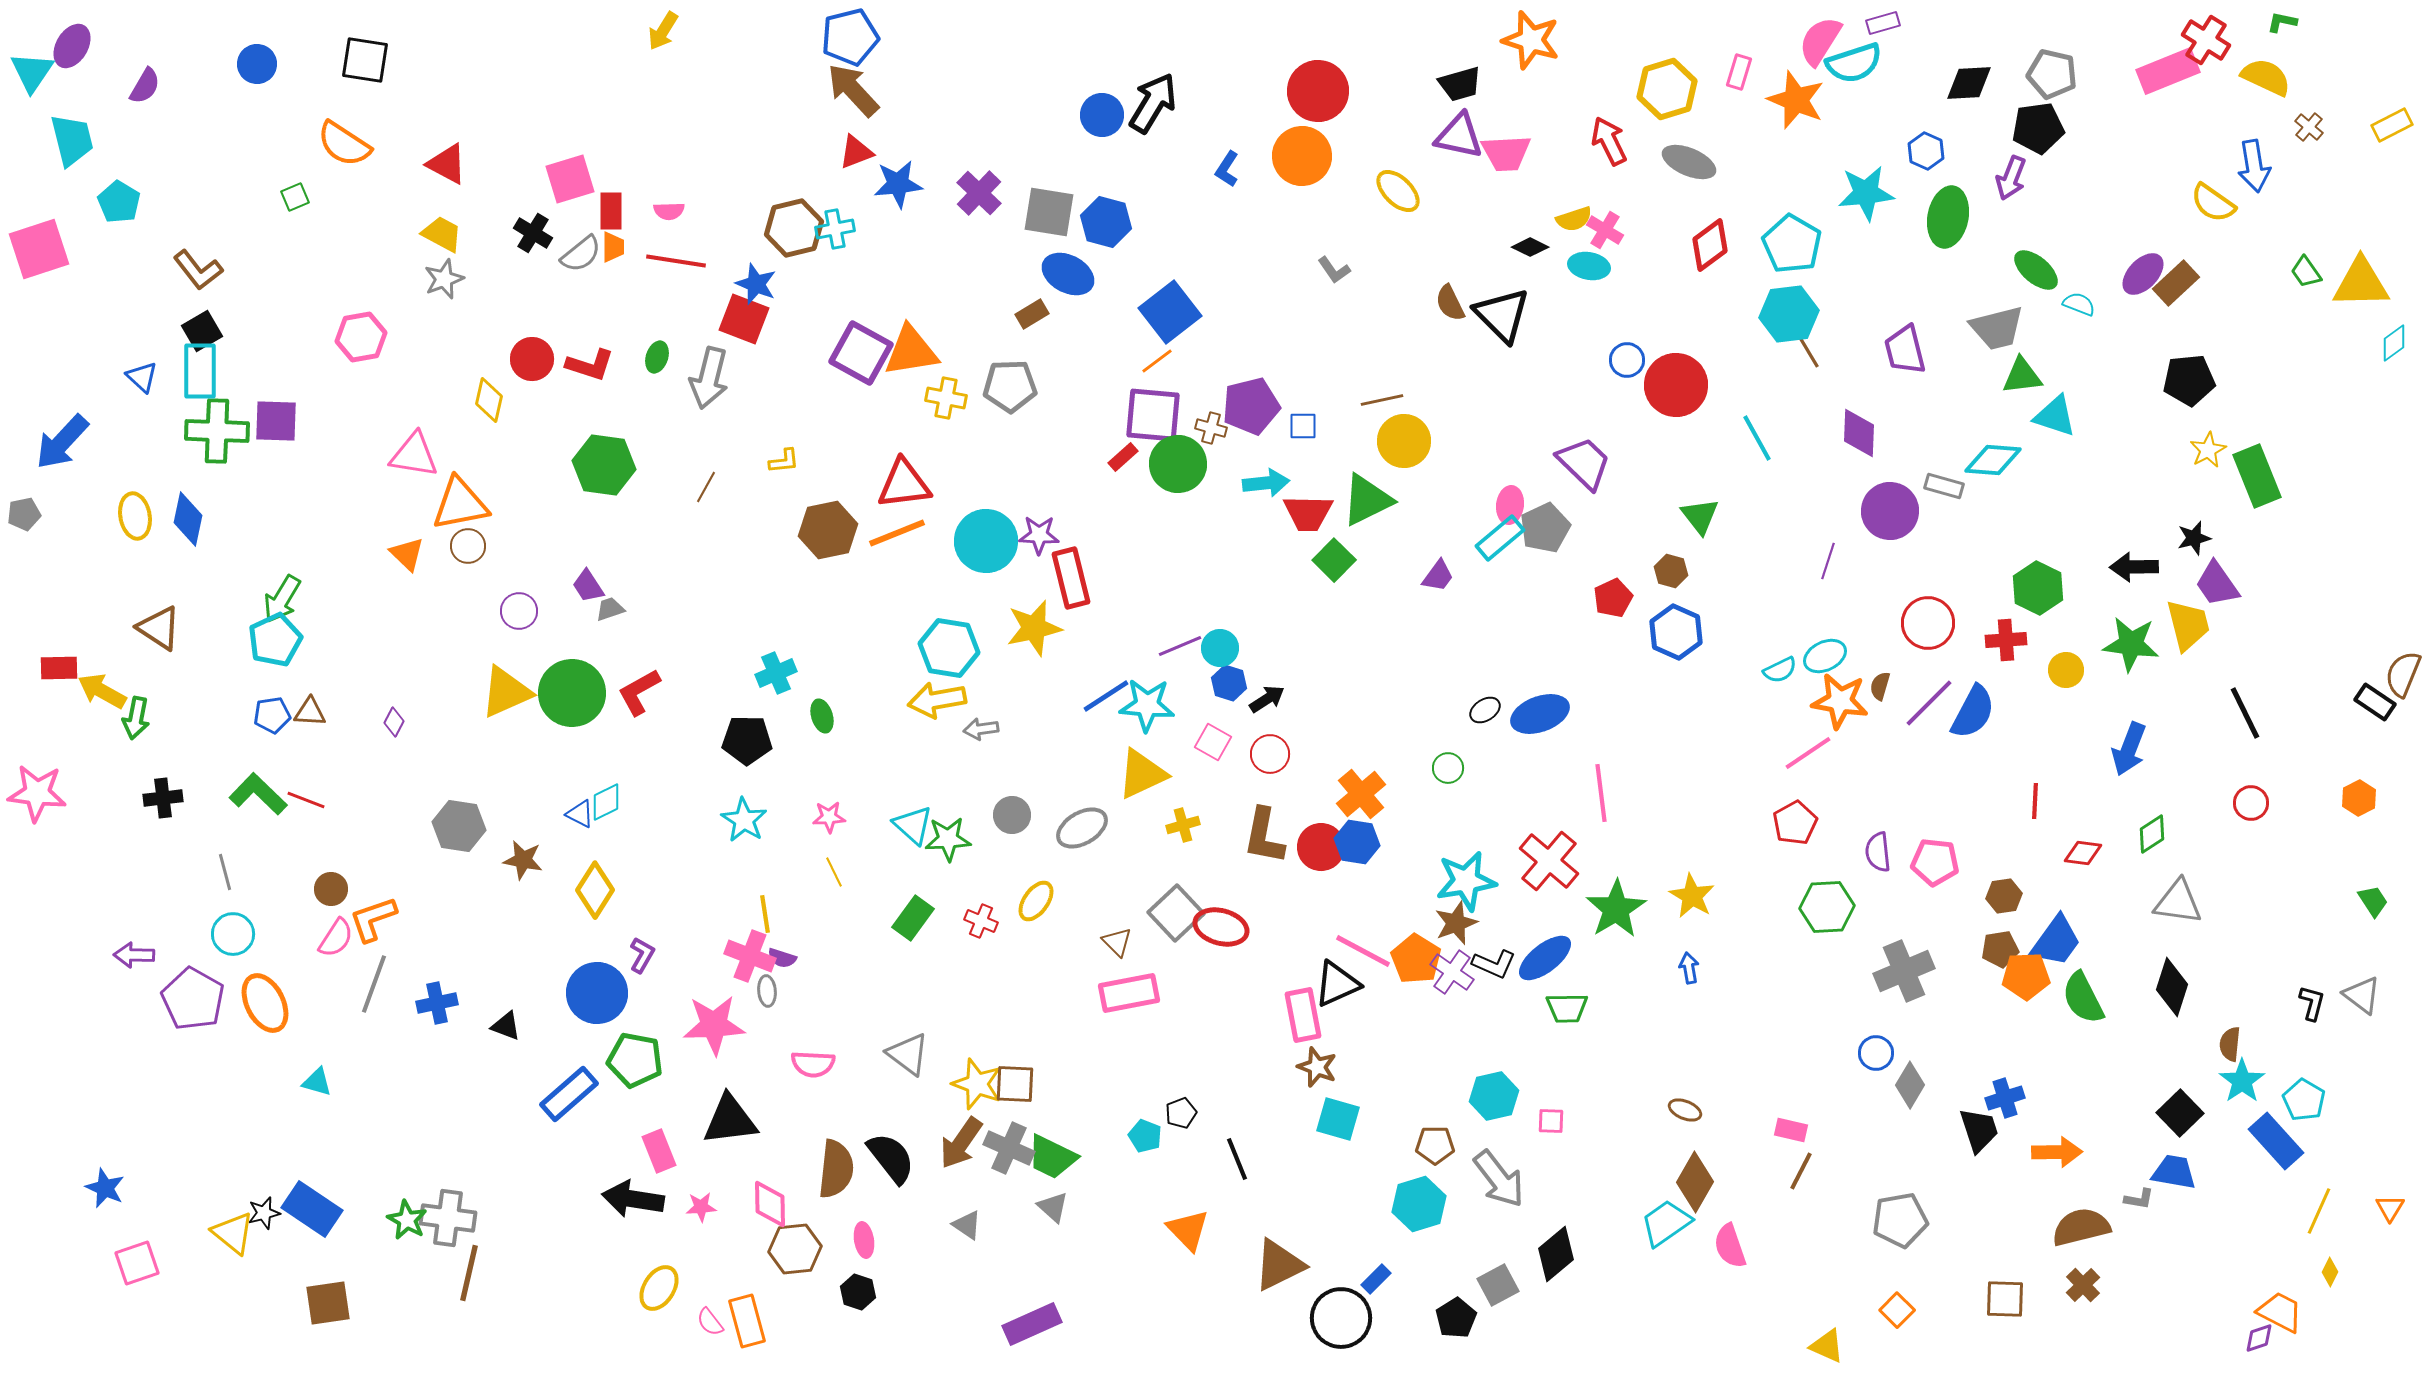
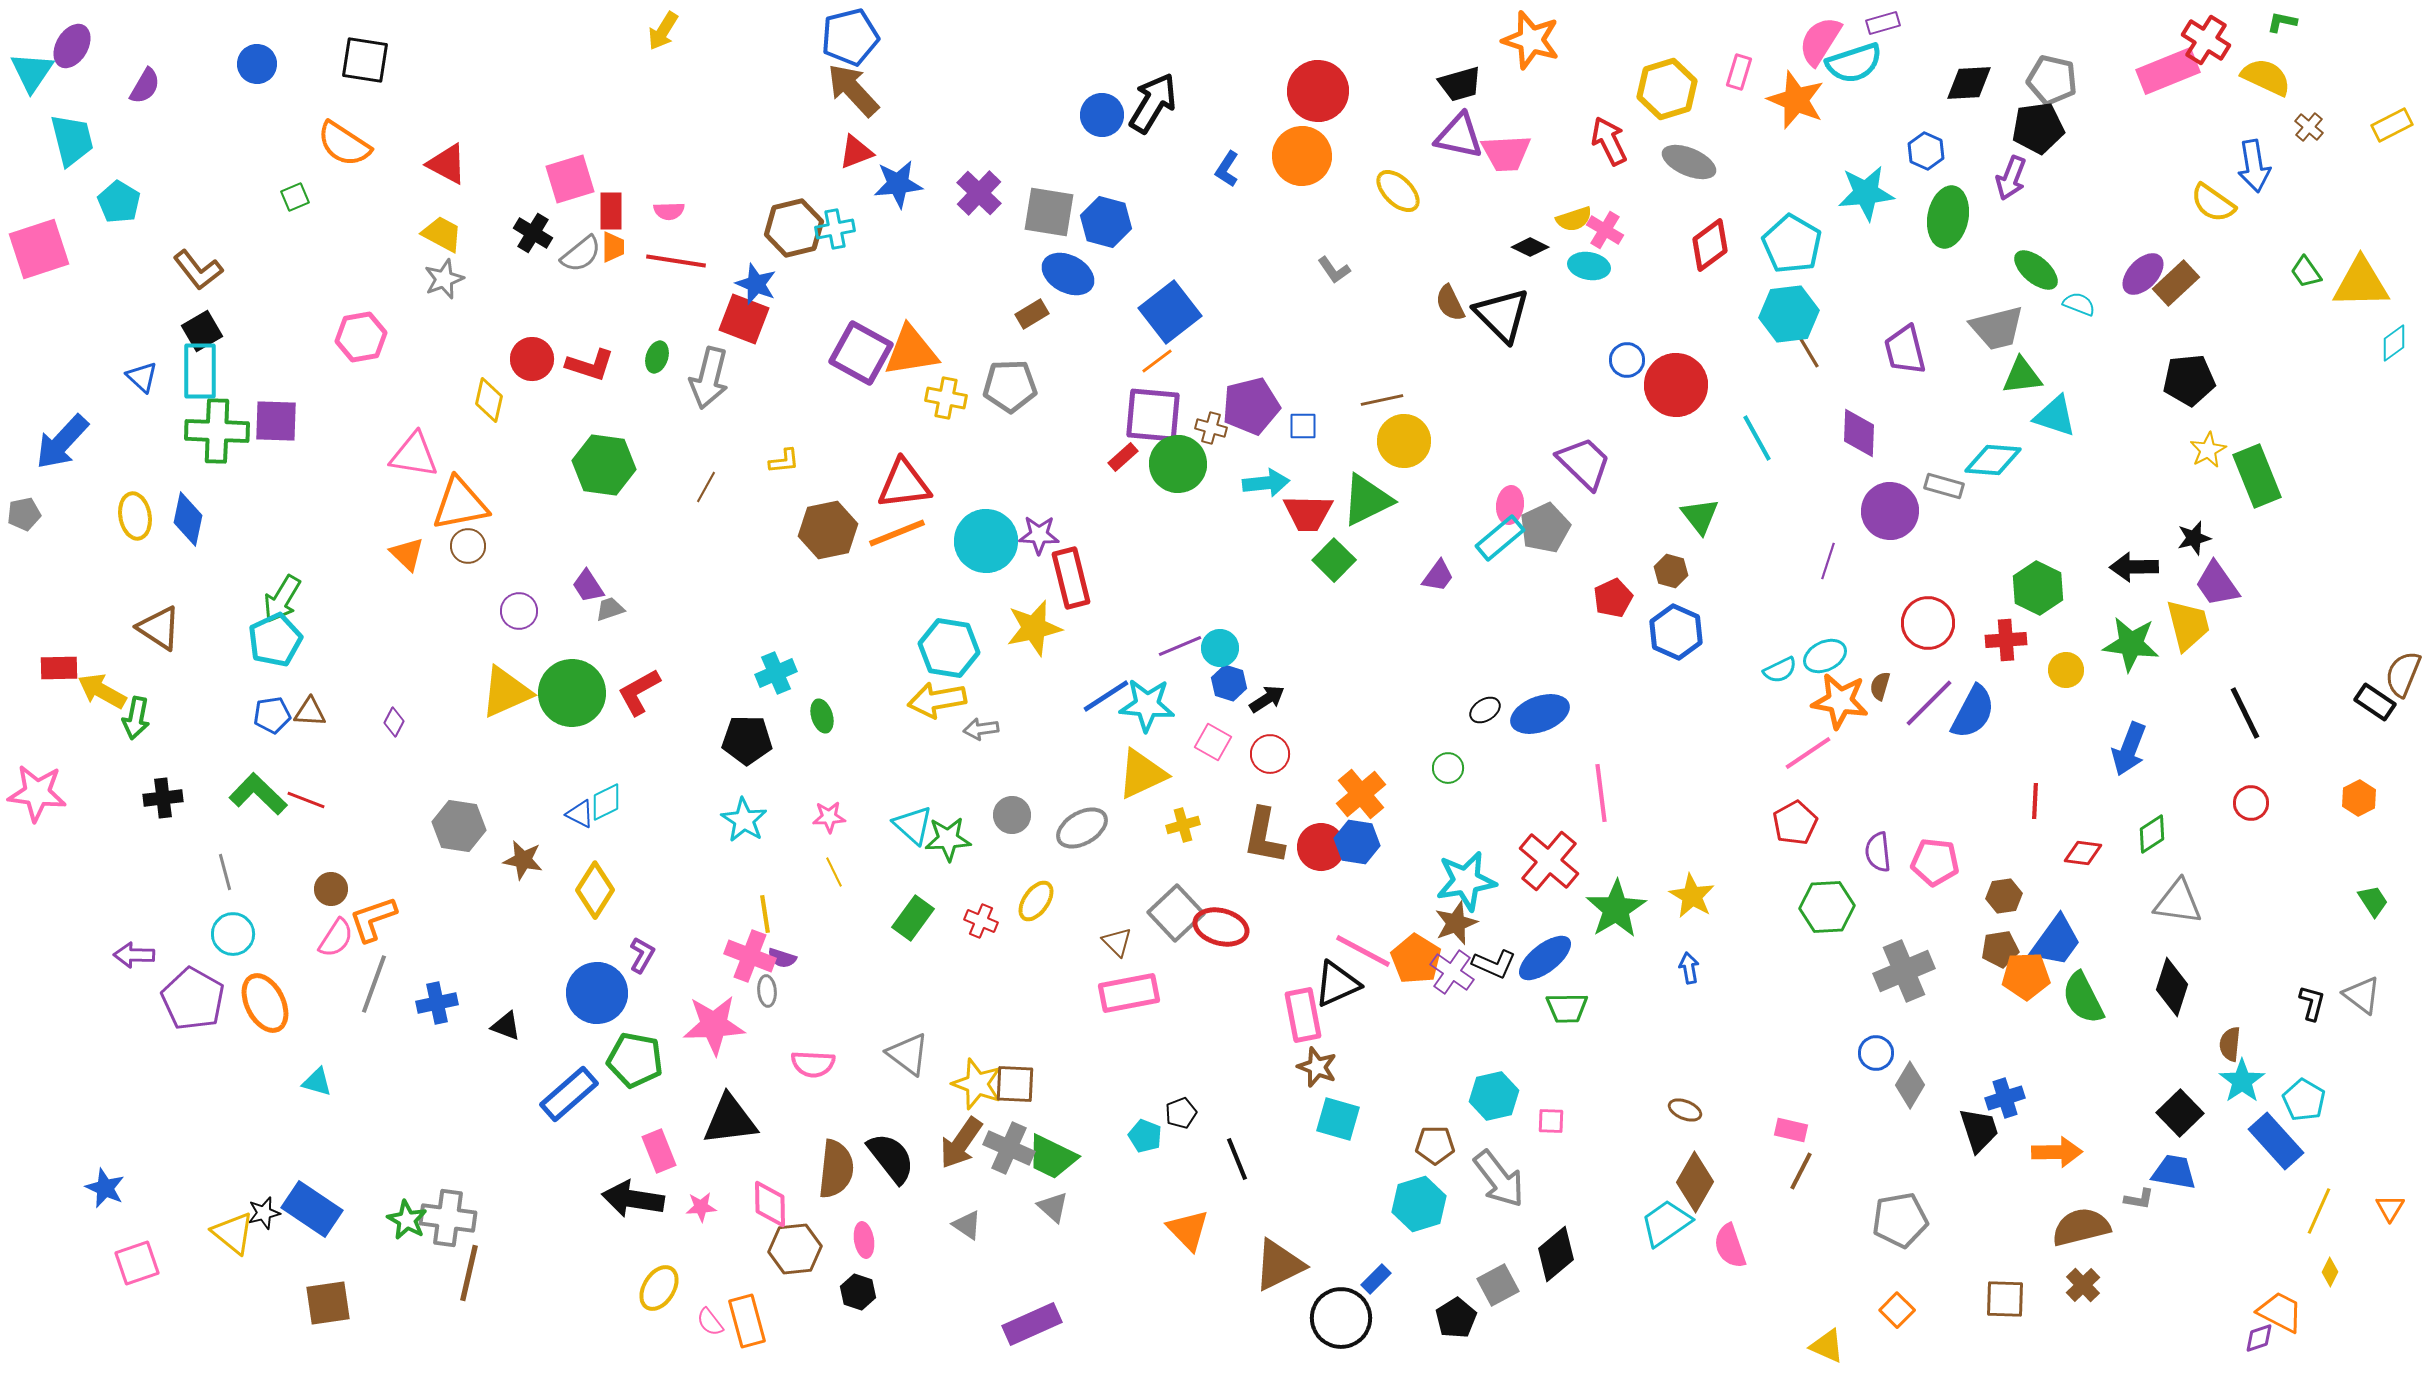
gray pentagon at (2052, 74): moved 6 px down
